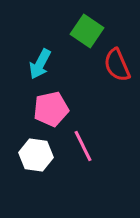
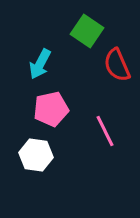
pink line: moved 22 px right, 15 px up
